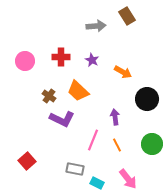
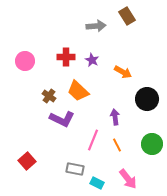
red cross: moved 5 px right
